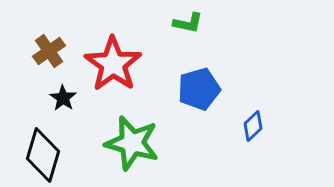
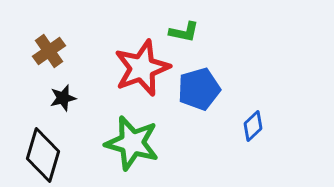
green L-shape: moved 4 px left, 9 px down
red star: moved 29 px right, 4 px down; rotated 16 degrees clockwise
black star: rotated 24 degrees clockwise
